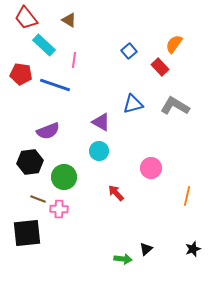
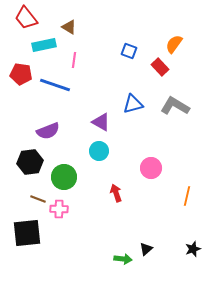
brown triangle: moved 7 px down
cyan rectangle: rotated 55 degrees counterclockwise
blue square: rotated 28 degrees counterclockwise
red arrow: rotated 24 degrees clockwise
